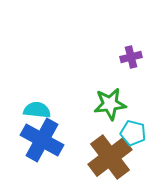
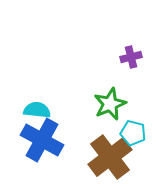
green star: rotated 16 degrees counterclockwise
